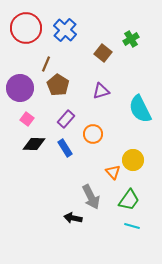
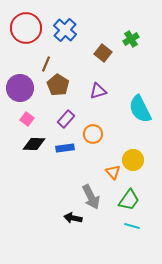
purple triangle: moved 3 px left
blue rectangle: rotated 66 degrees counterclockwise
